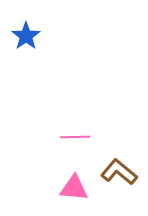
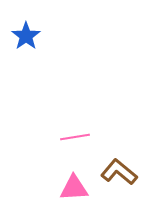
pink line: rotated 8 degrees counterclockwise
pink triangle: rotated 8 degrees counterclockwise
